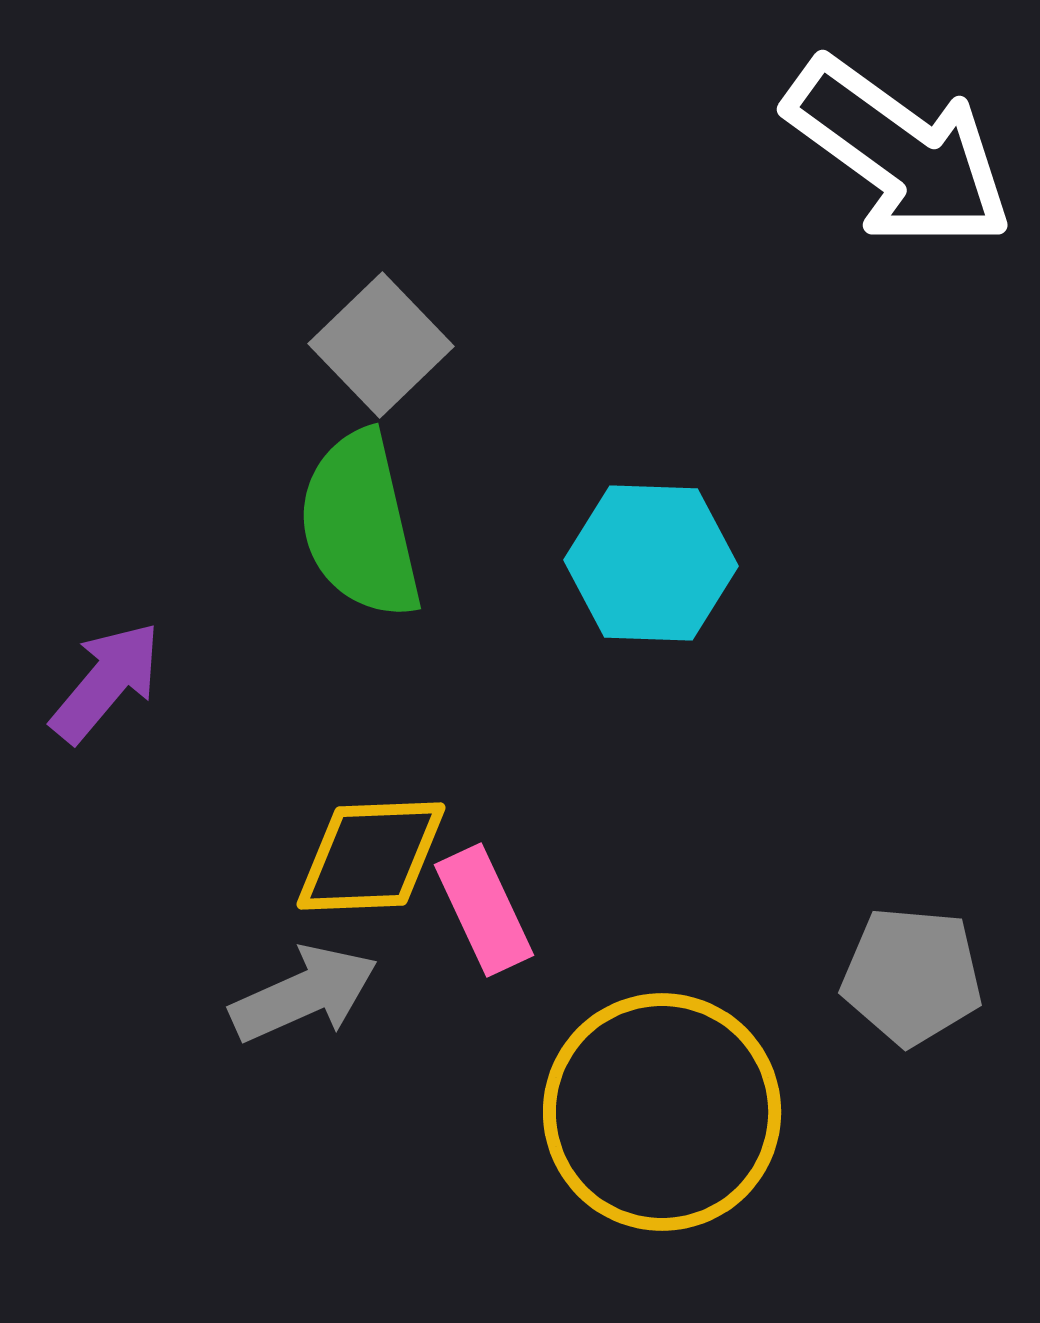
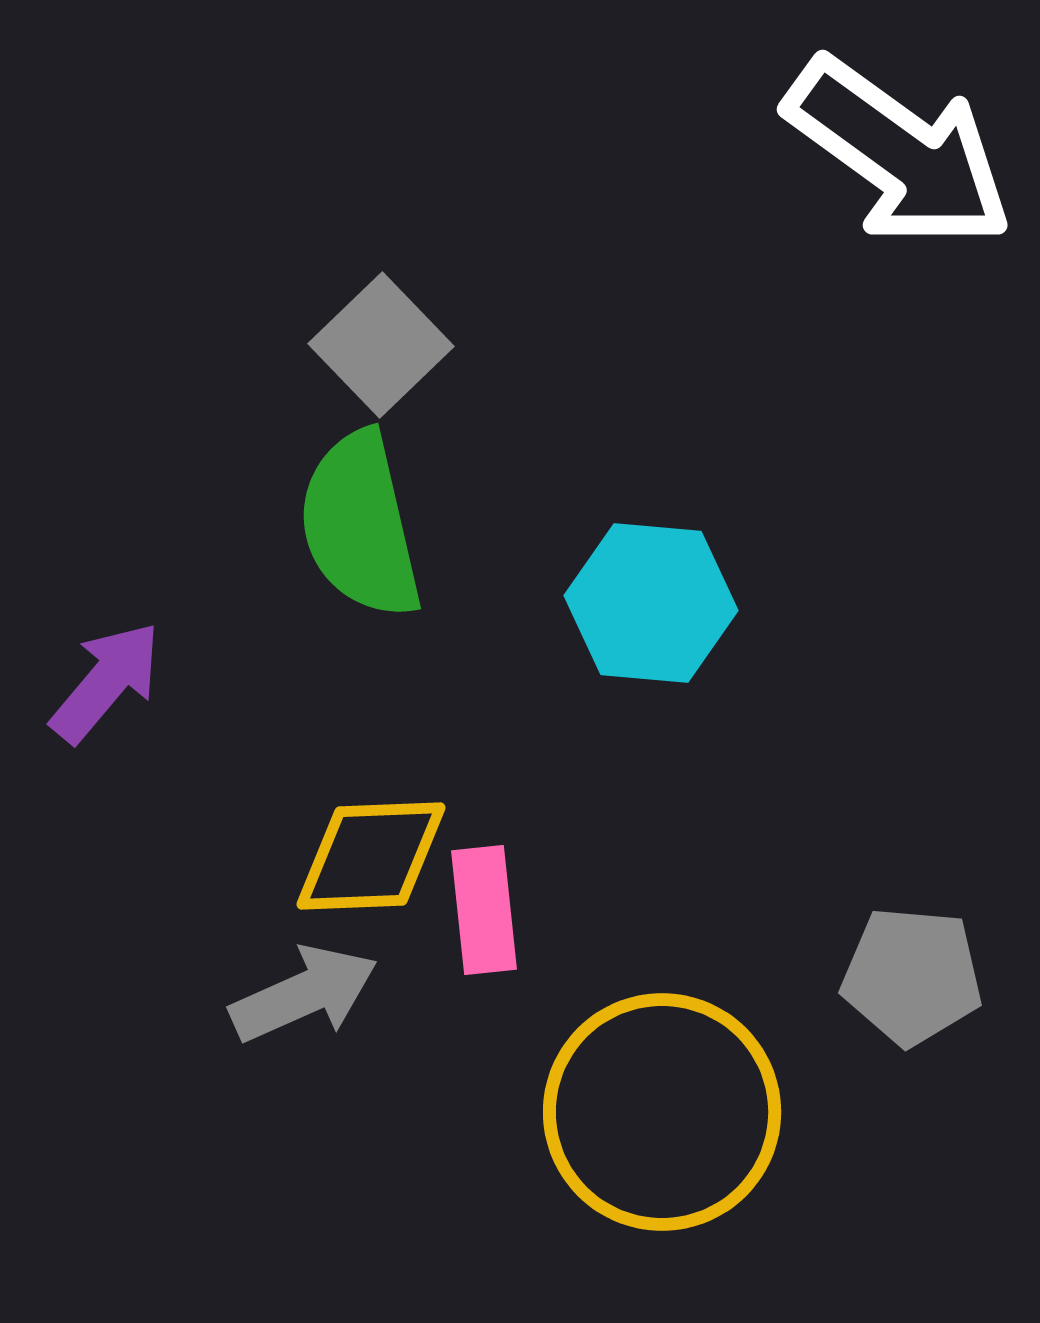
cyan hexagon: moved 40 px down; rotated 3 degrees clockwise
pink rectangle: rotated 19 degrees clockwise
